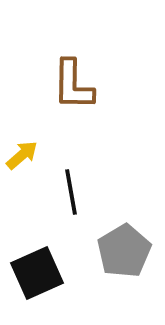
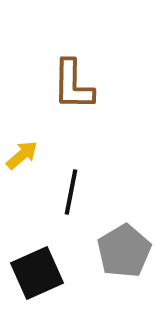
black line: rotated 21 degrees clockwise
